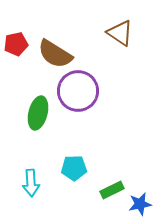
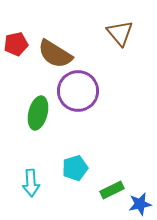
brown triangle: rotated 16 degrees clockwise
cyan pentagon: moved 1 px right; rotated 15 degrees counterclockwise
